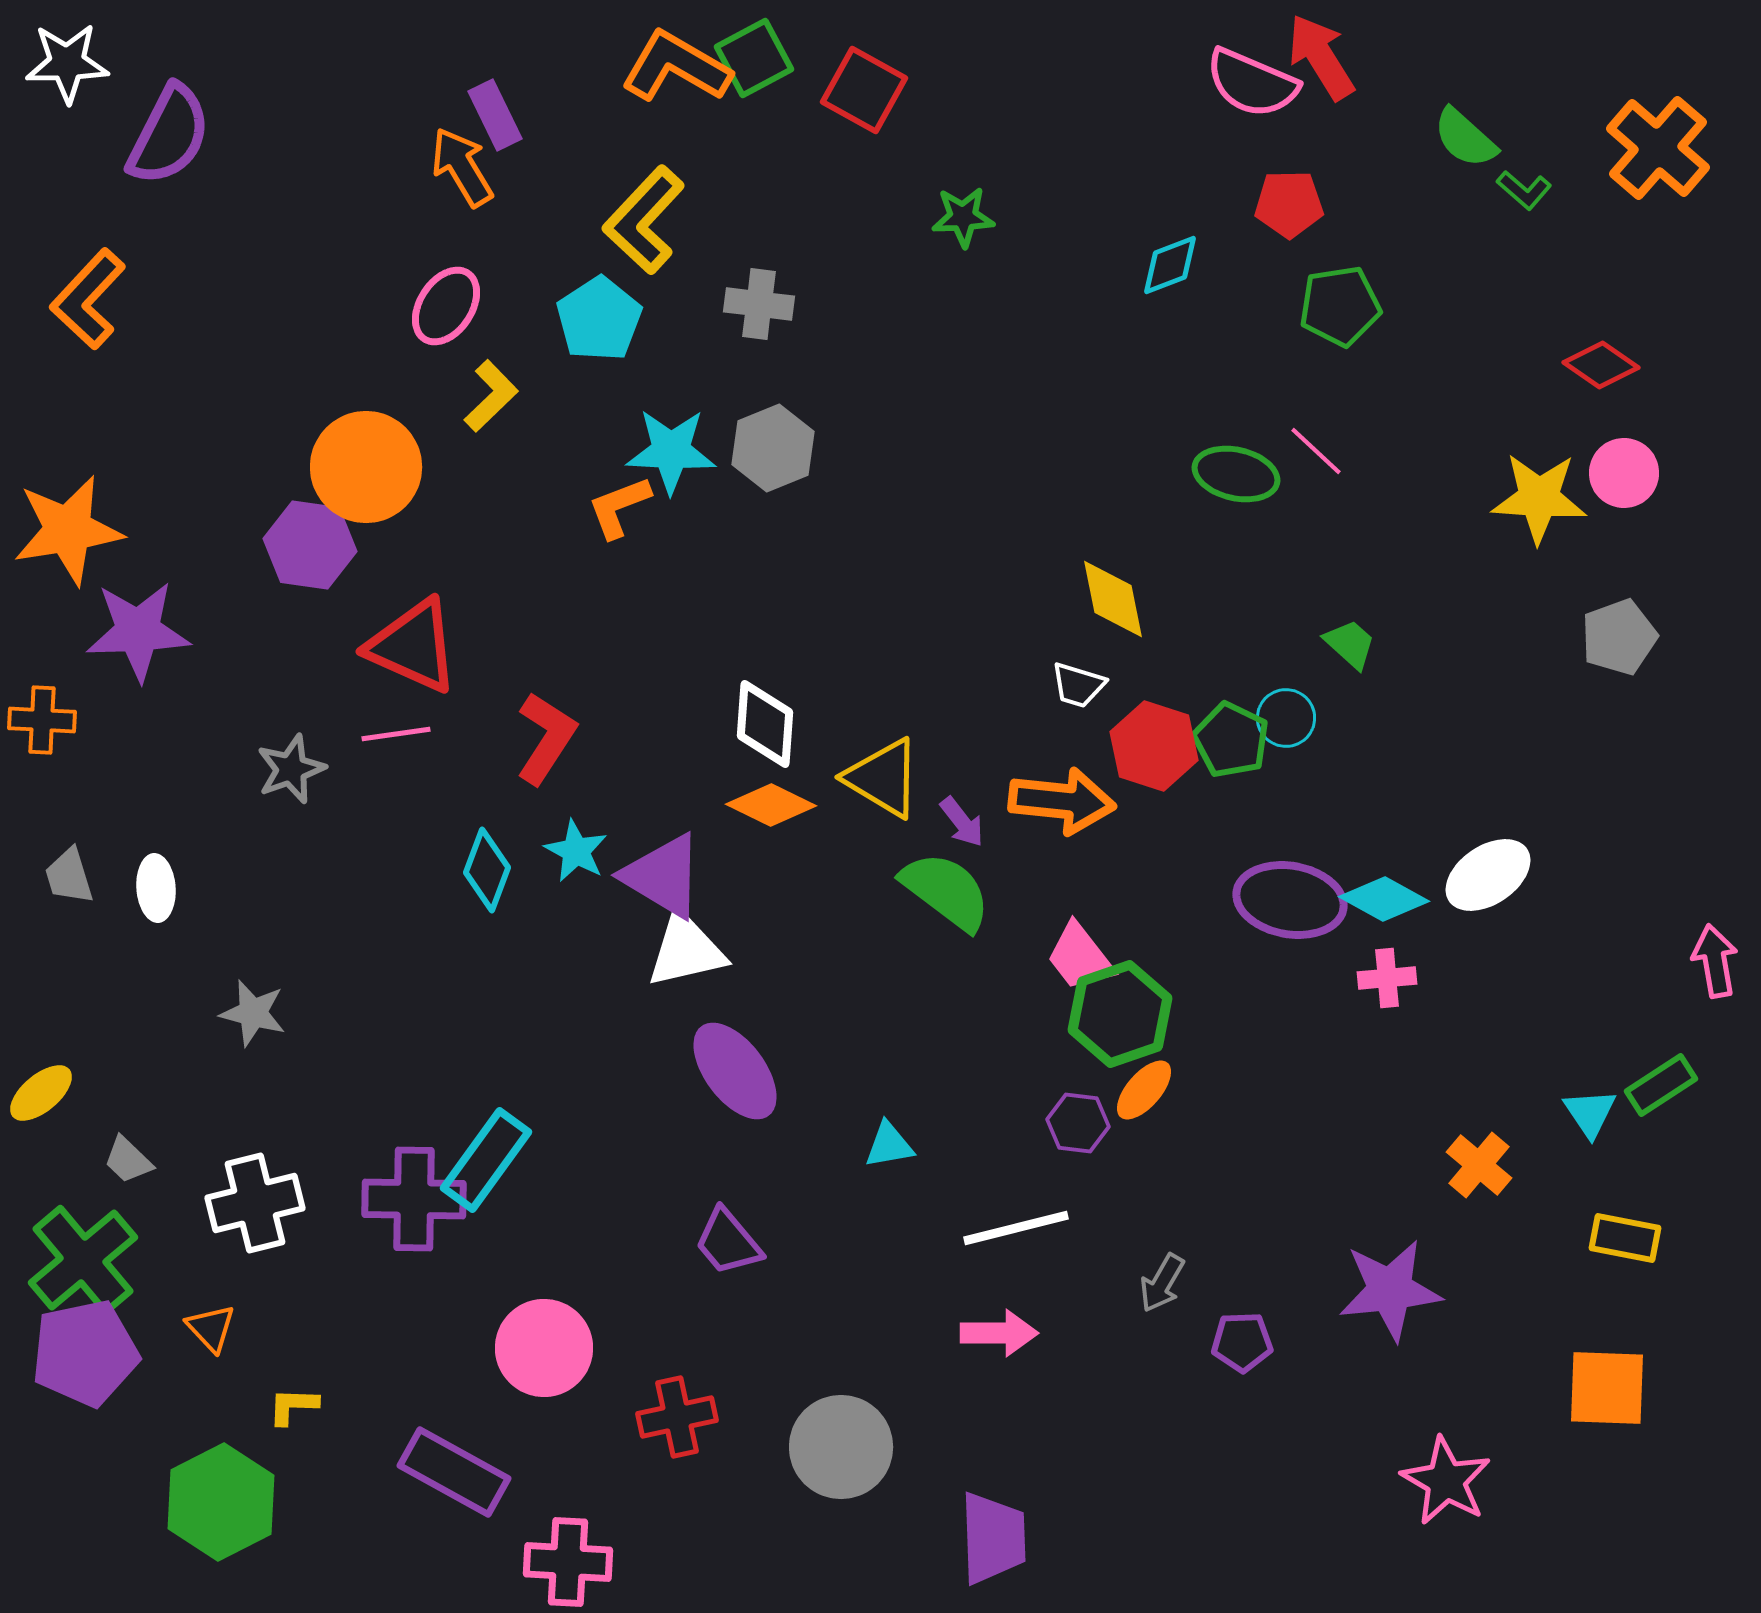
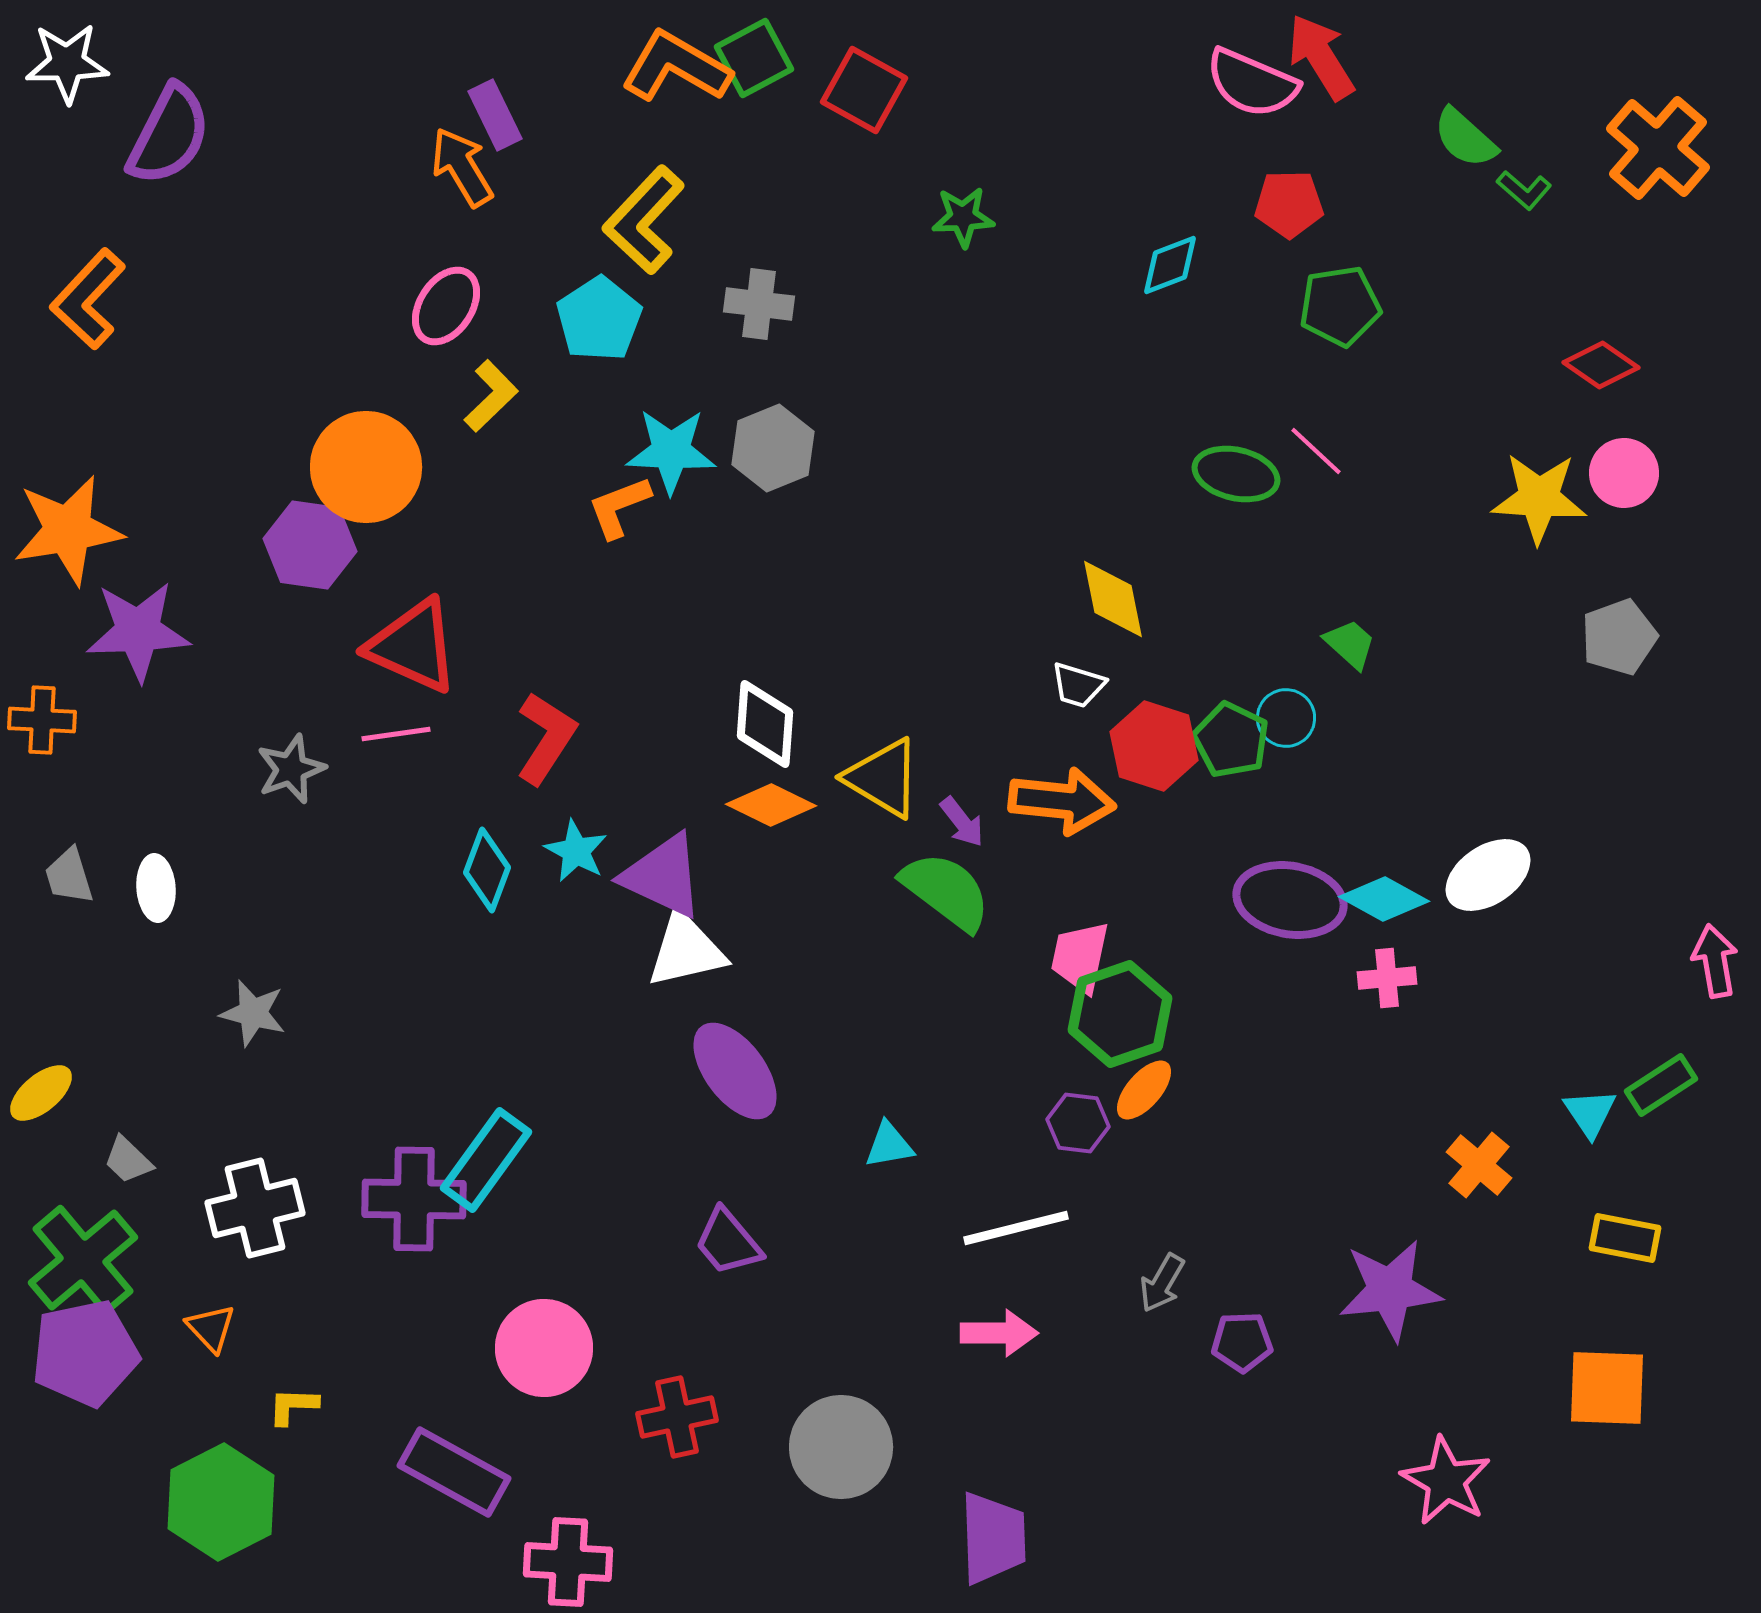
purple triangle at (663, 876): rotated 6 degrees counterclockwise
pink trapezoid at (1080, 957): rotated 50 degrees clockwise
white cross at (255, 1203): moved 5 px down
